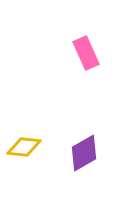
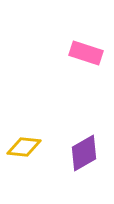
pink rectangle: rotated 48 degrees counterclockwise
